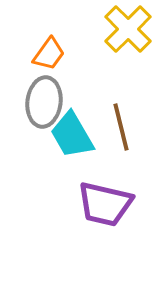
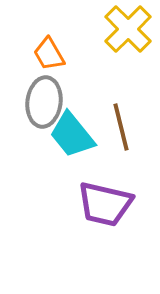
orange trapezoid: rotated 114 degrees clockwise
cyan trapezoid: rotated 9 degrees counterclockwise
